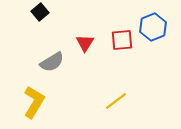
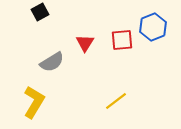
black square: rotated 12 degrees clockwise
